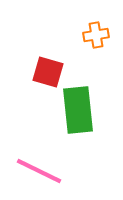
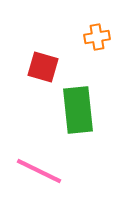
orange cross: moved 1 px right, 2 px down
red square: moved 5 px left, 5 px up
